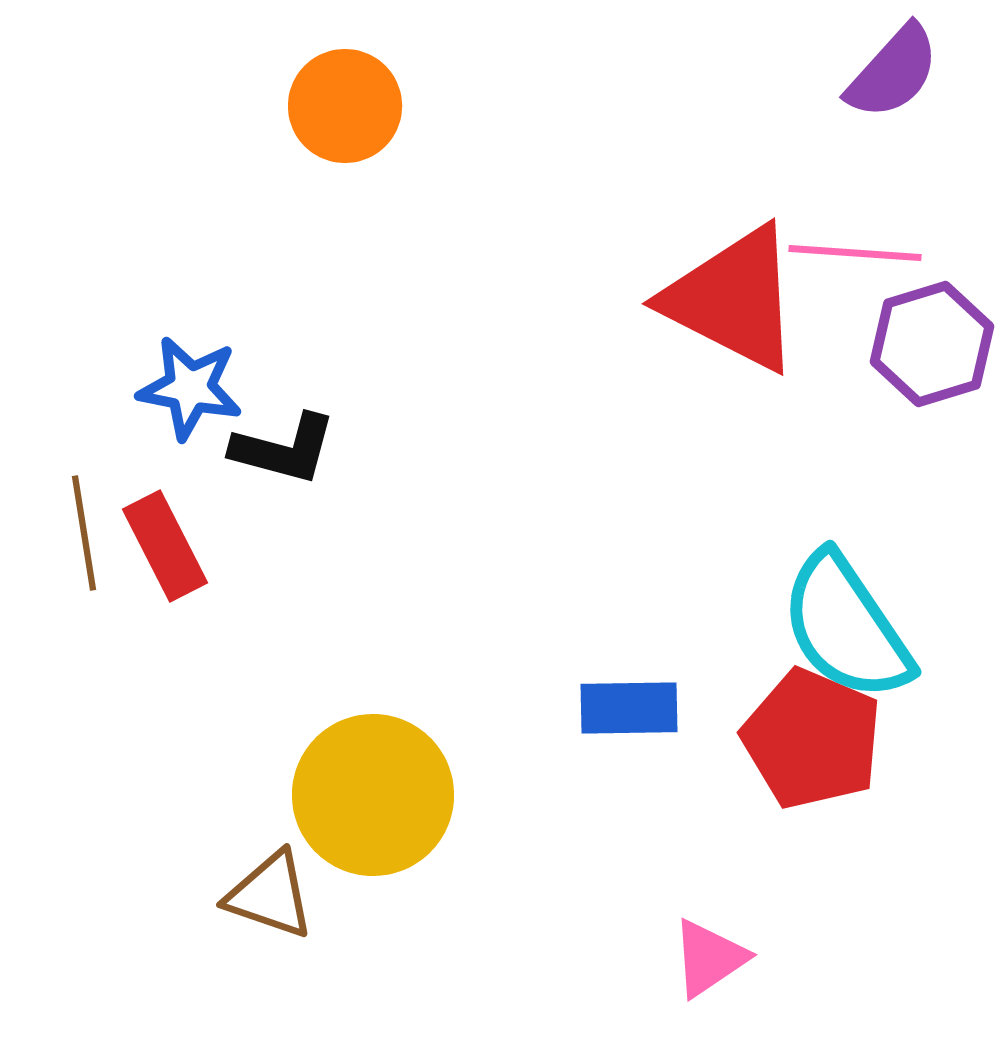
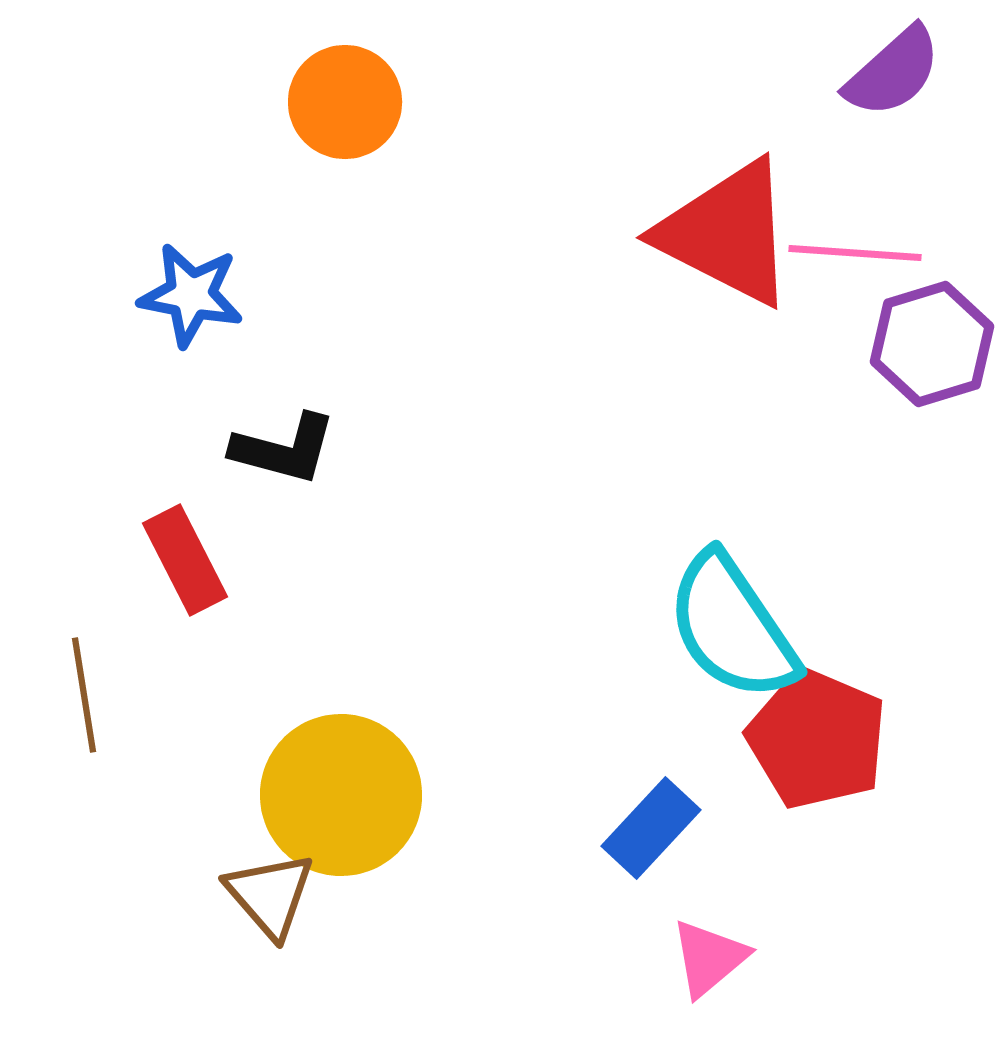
purple semicircle: rotated 6 degrees clockwise
orange circle: moved 4 px up
red triangle: moved 6 px left, 66 px up
blue star: moved 1 px right, 93 px up
brown line: moved 162 px down
red rectangle: moved 20 px right, 14 px down
cyan semicircle: moved 114 px left
blue rectangle: moved 22 px right, 120 px down; rotated 46 degrees counterclockwise
red pentagon: moved 5 px right
yellow circle: moved 32 px left
brown triangle: rotated 30 degrees clockwise
pink triangle: rotated 6 degrees counterclockwise
